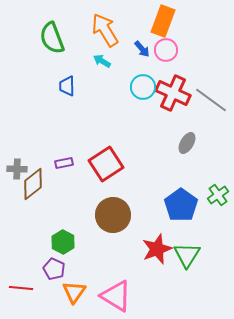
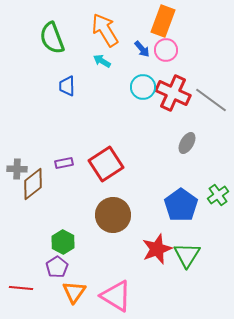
purple pentagon: moved 3 px right, 2 px up; rotated 15 degrees clockwise
